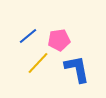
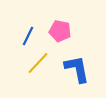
blue line: rotated 24 degrees counterclockwise
pink pentagon: moved 1 px right, 9 px up; rotated 20 degrees clockwise
